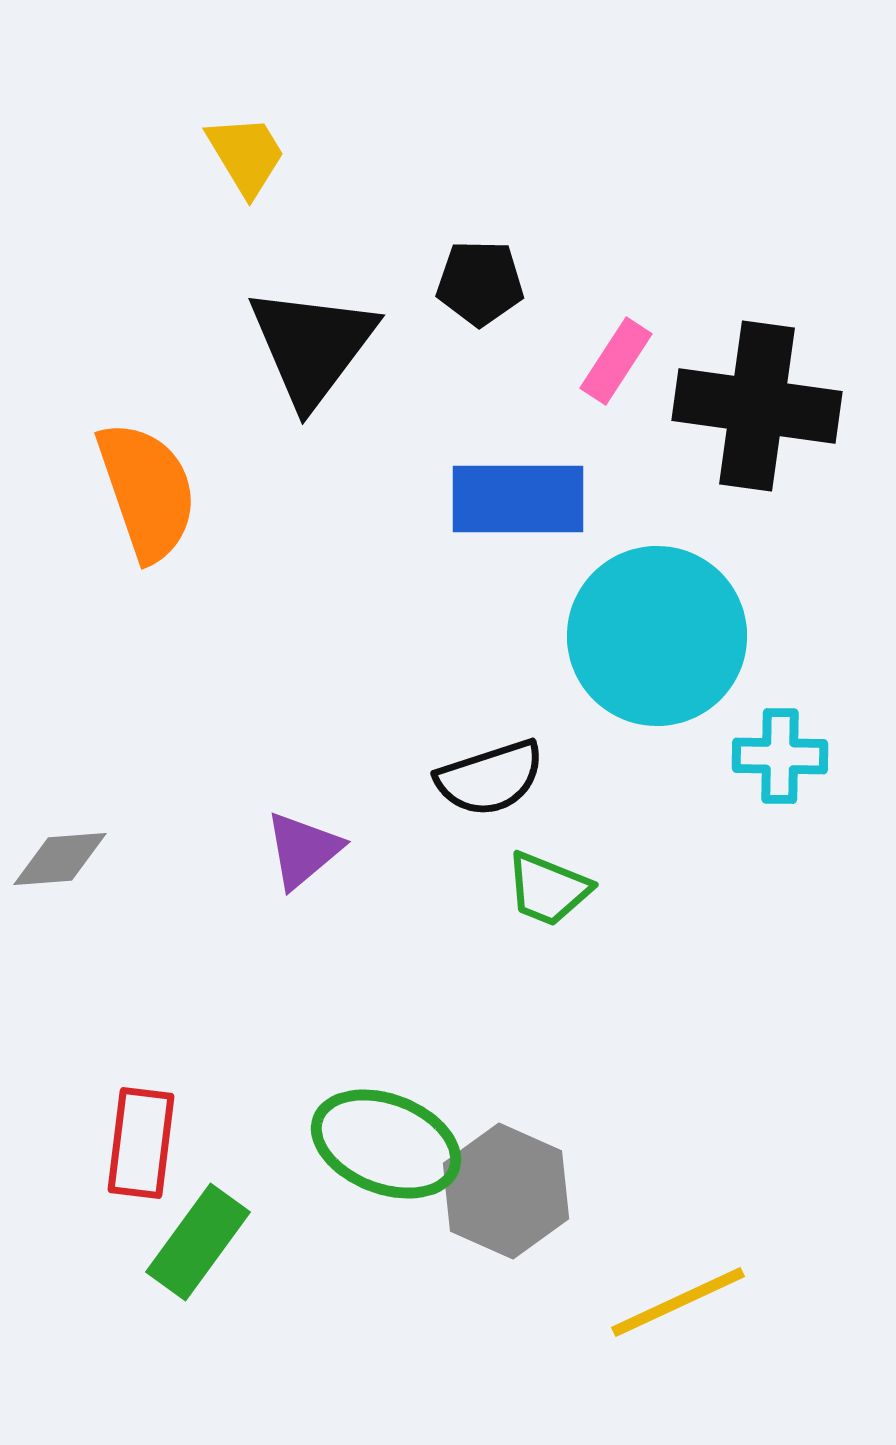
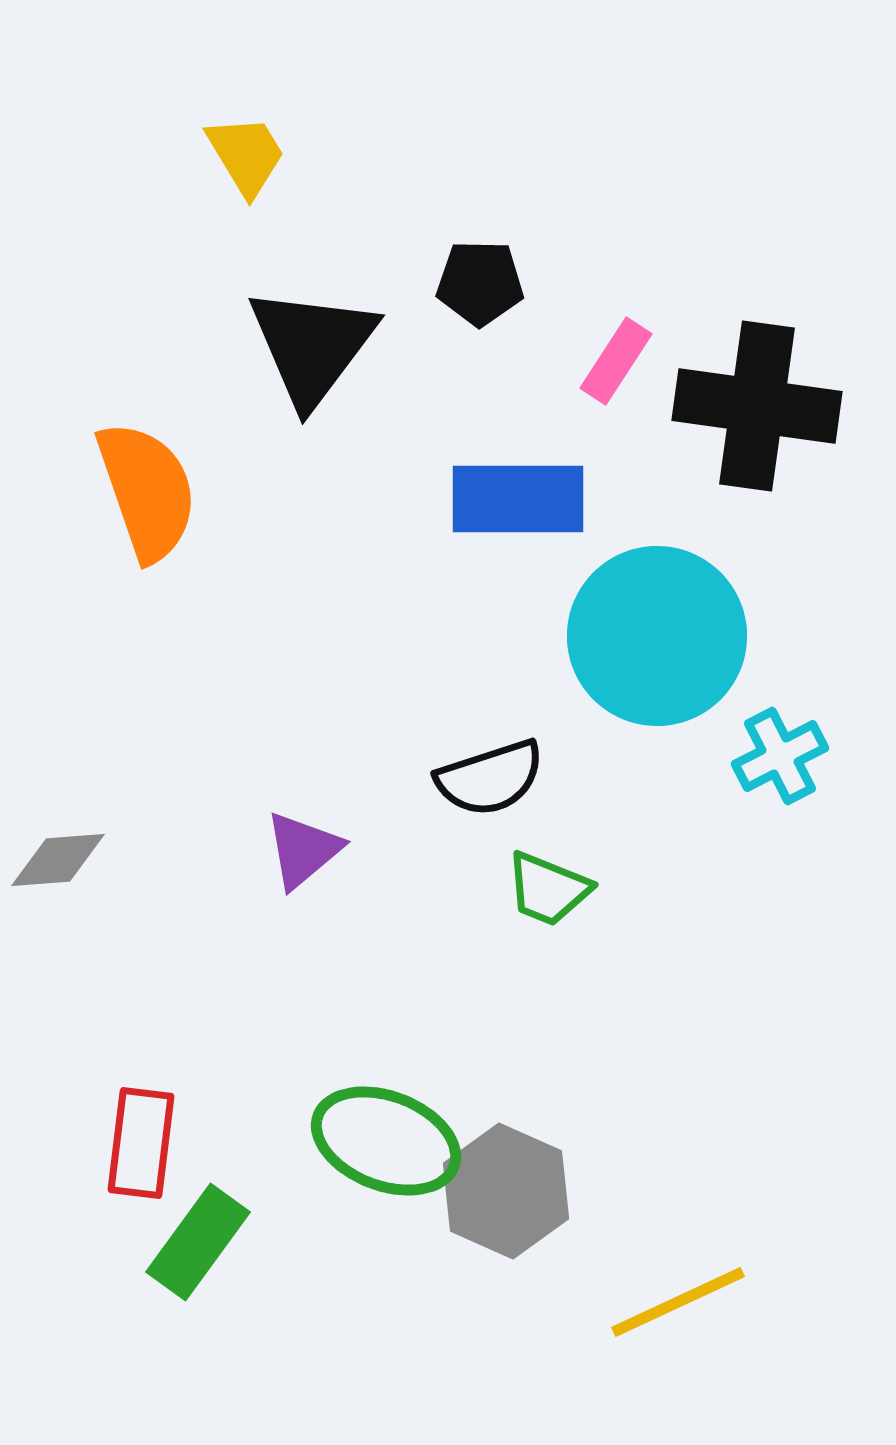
cyan cross: rotated 28 degrees counterclockwise
gray diamond: moved 2 px left, 1 px down
green ellipse: moved 3 px up
